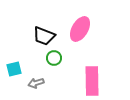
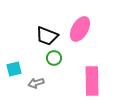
black trapezoid: moved 3 px right
